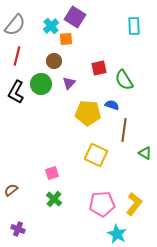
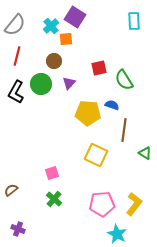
cyan rectangle: moved 5 px up
